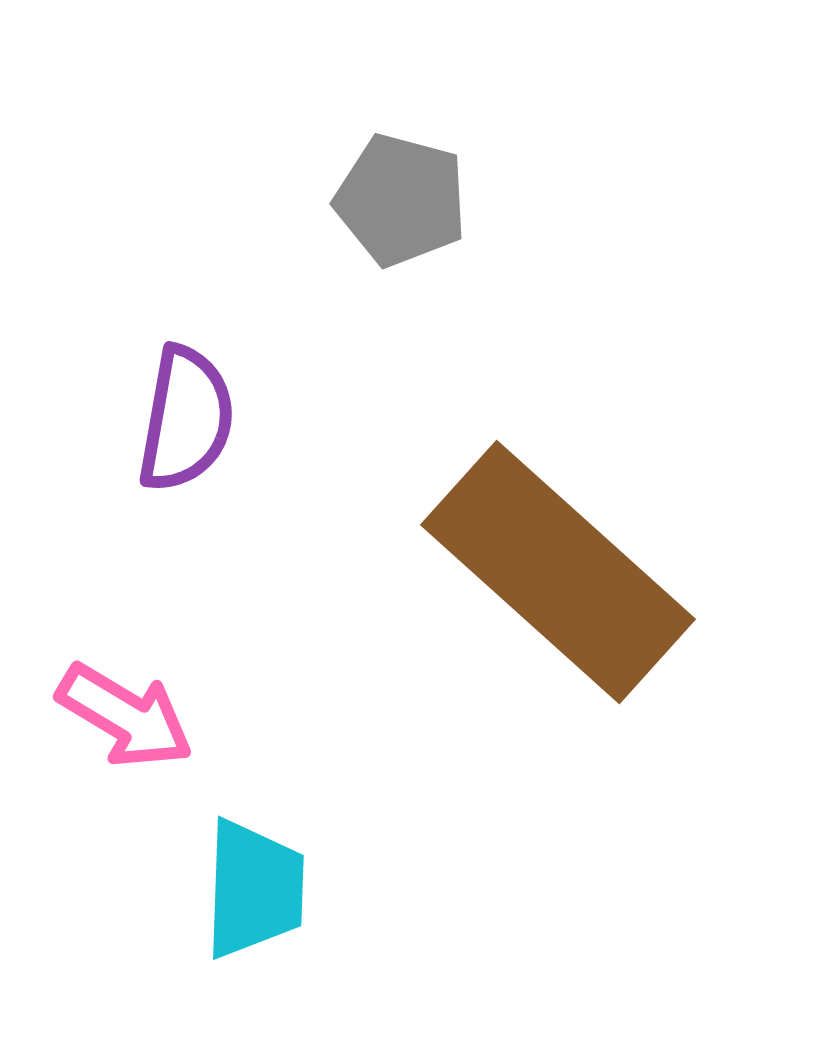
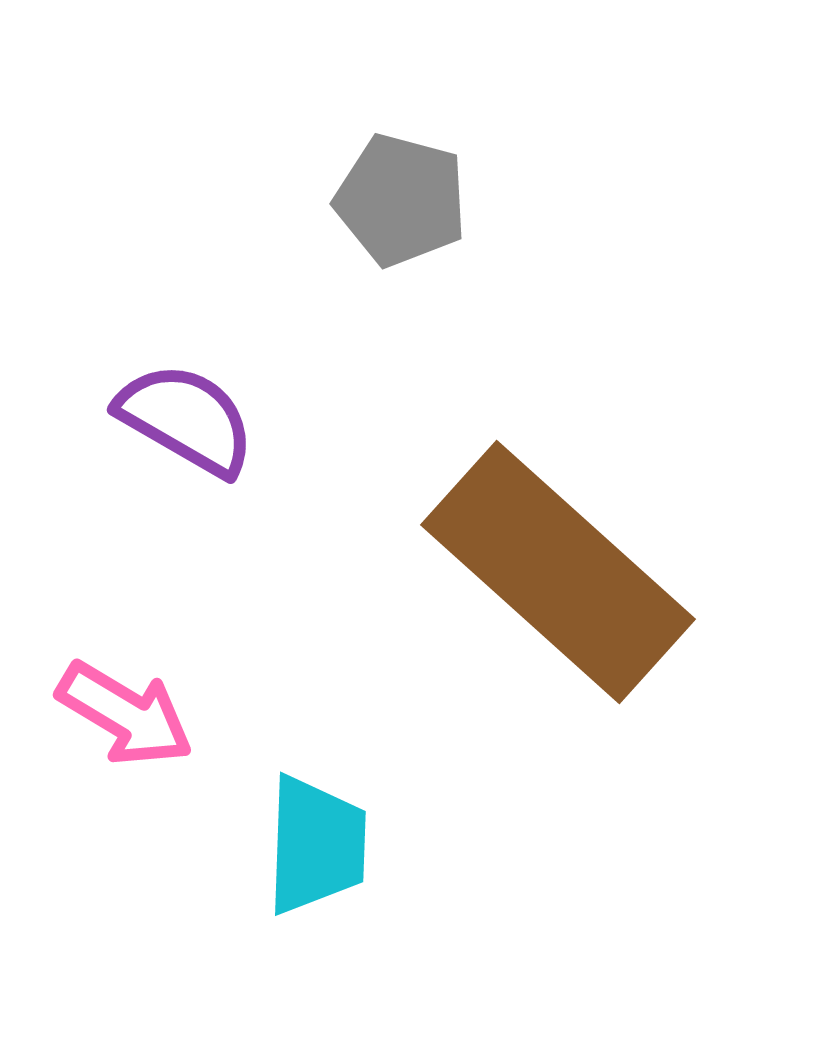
purple semicircle: rotated 70 degrees counterclockwise
pink arrow: moved 2 px up
cyan trapezoid: moved 62 px right, 44 px up
